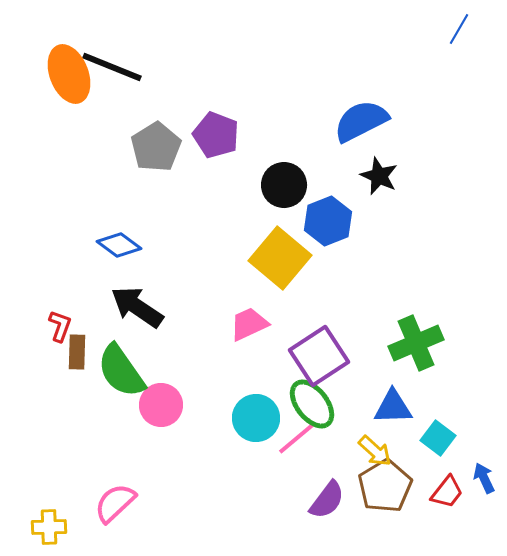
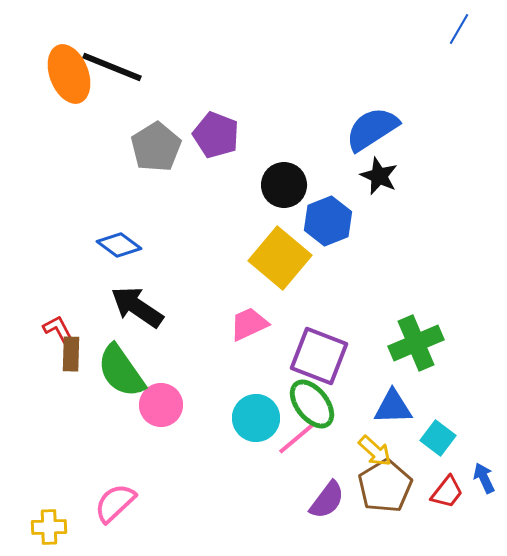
blue semicircle: moved 11 px right, 8 px down; rotated 6 degrees counterclockwise
red L-shape: moved 2 px left, 3 px down; rotated 48 degrees counterclockwise
brown rectangle: moved 6 px left, 2 px down
purple square: rotated 36 degrees counterclockwise
